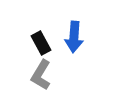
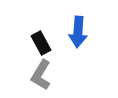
blue arrow: moved 4 px right, 5 px up
